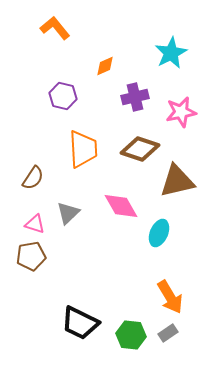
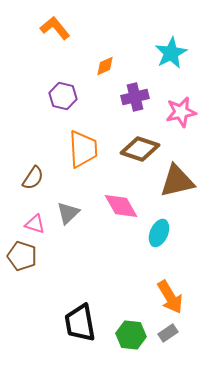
brown pentagon: moved 9 px left; rotated 28 degrees clockwise
black trapezoid: rotated 54 degrees clockwise
